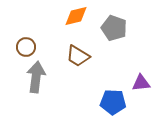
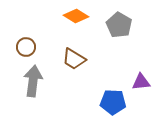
orange diamond: rotated 45 degrees clockwise
gray pentagon: moved 5 px right, 3 px up; rotated 10 degrees clockwise
brown trapezoid: moved 4 px left, 3 px down
gray arrow: moved 3 px left, 4 px down
purple triangle: moved 1 px up
